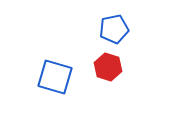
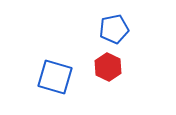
red hexagon: rotated 8 degrees clockwise
